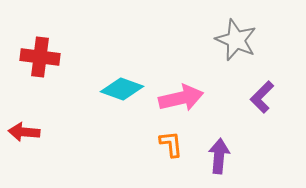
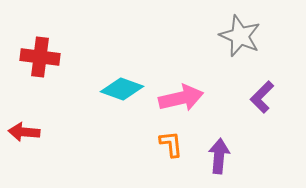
gray star: moved 4 px right, 4 px up
